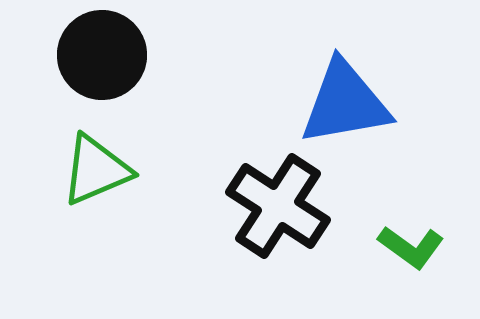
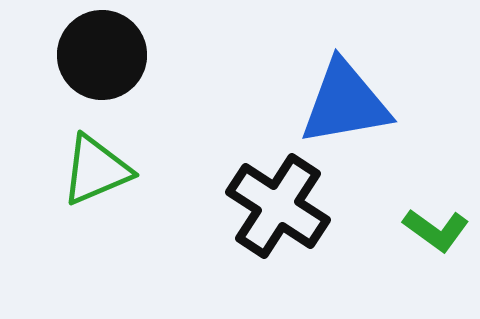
green L-shape: moved 25 px right, 17 px up
